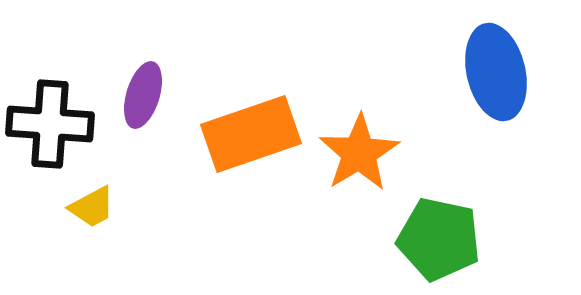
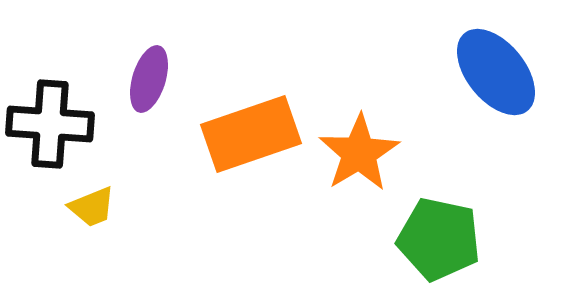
blue ellipse: rotated 26 degrees counterclockwise
purple ellipse: moved 6 px right, 16 px up
yellow trapezoid: rotated 6 degrees clockwise
